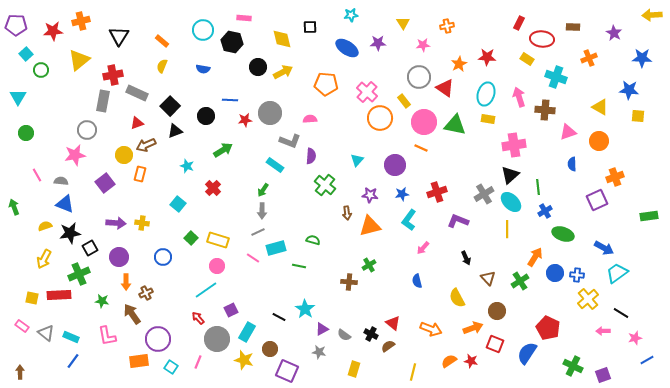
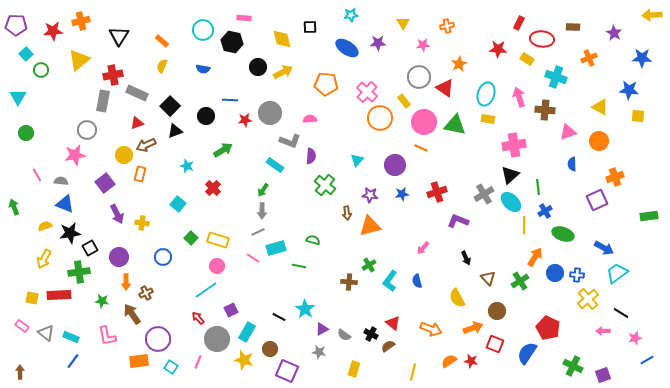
red star at (487, 57): moved 11 px right, 8 px up
cyan L-shape at (409, 220): moved 19 px left, 61 px down
purple arrow at (116, 223): moved 1 px right, 9 px up; rotated 60 degrees clockwise
yellow line at (507, 229): moved 17 px right, 4 px up
green cross at (79, 274): moved 2 px up; rotated 15 degrees clockwise
